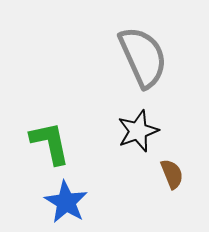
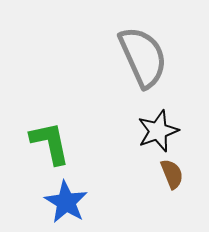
black star: moved 20 px right
